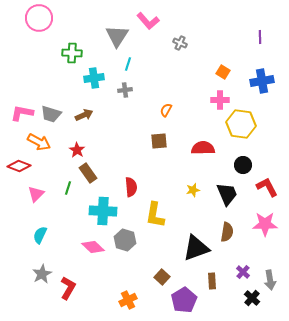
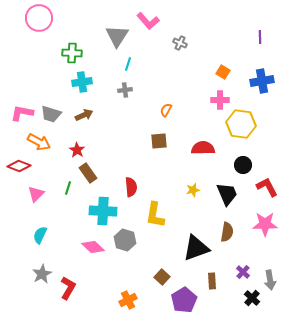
cyan cross at (94, 78): moved 12 px left, 4 px down
